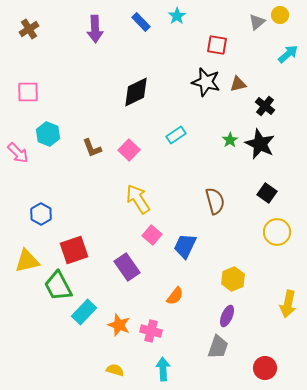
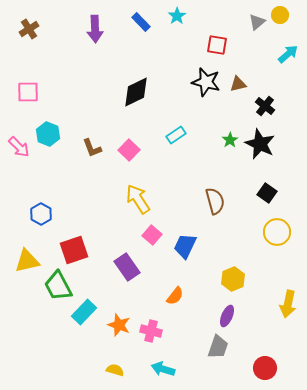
pink arrow at (18, 153): moved 1 px right, 6 px up
cyan arrow at (163, 369): rotated 70 degrees counterclockwise
